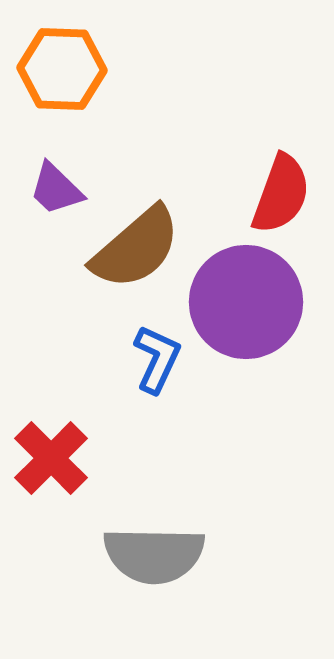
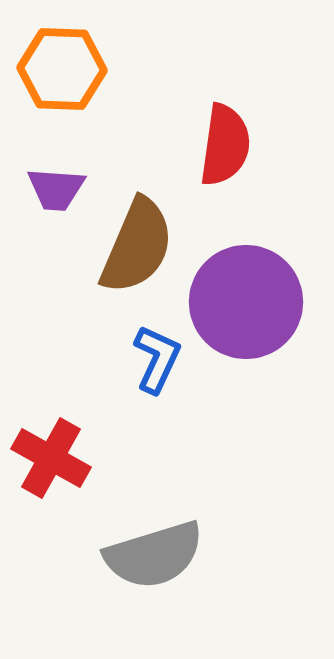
purple trapezoid: rotated 40 degrees counterclockwise
red semicircle: moved 56 px left, 49 px up; rotated 12 degrees counterclockwise
brown semicircle: moved 1 px right, 2 px up; rotated 26 degrees counterclockwise
red cross: rotated 16 degrees counterclockwise
gray semicircle: rotated 18 degrees counterclockwise
